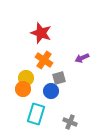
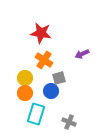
red star: rotated 10 degrees counterclockwise
purple arrow: moved 4 px up
yellow circle: moved 1 px left
orange circle: moved 2 px right, 4 px down
gray cross: moved 1 px left
